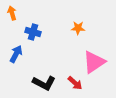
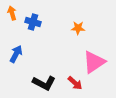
blue cross: moved 10 px up
